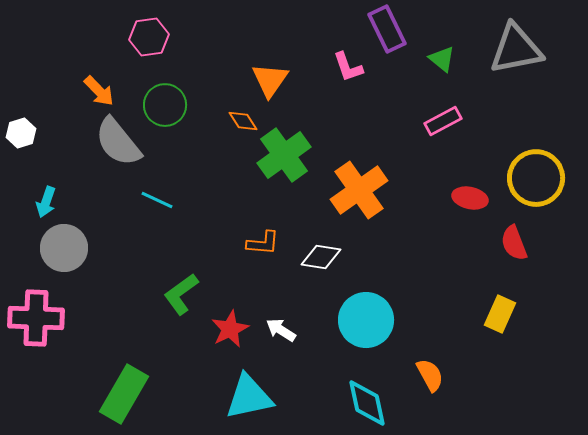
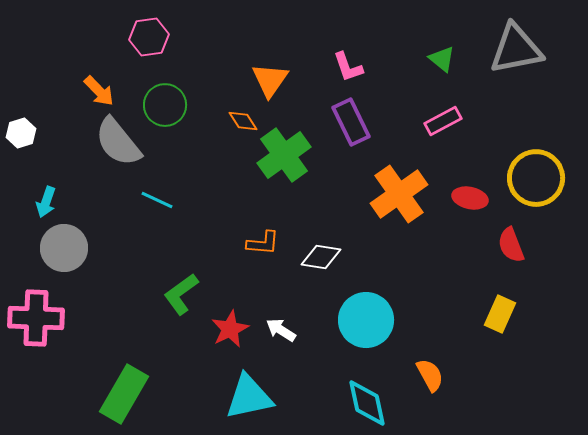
purple rectangle: moved 36 px left, 93 px down
orange cross: moved 40 px right, 4 px down
red semicircle: moved 3 px left, 2 px down
